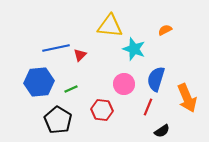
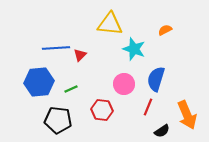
yellow triangle: moved 2 px up
blue line: rotated 8 degrees clockwise
orange arrow: moved 17 px down
black pentagon: rotated 24 degrees counterclockwise
